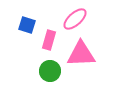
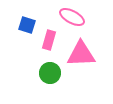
pink ellipse: moved 3 px left, 2 px up; rotated 70 degrees clockwise
green circle: moved 2 px down
